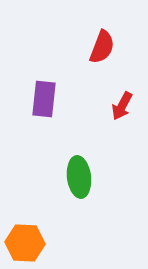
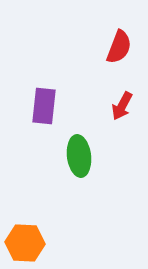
red semicircle: moved 17 px right
purple rectangle: moved 7 px down
green ellipse: moved 21 px up
